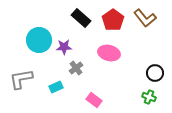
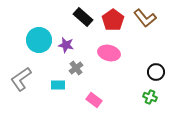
black rectangle: moved 2 px right, 1 px up
purple star: moved 2 px right, 2 px up; rotated 14 degrees clockwise
black circle: moved 1 px right, 1 px up
gray L-shape: rotated 25 degrees counterclockwise
cyan rectangle: moved 2 px right, 2 px up; rotated 24 degrees clockwise
green cross: moved 1 px right
